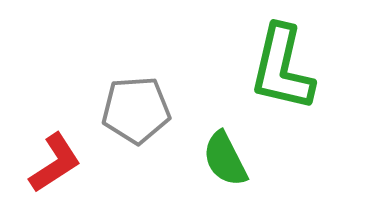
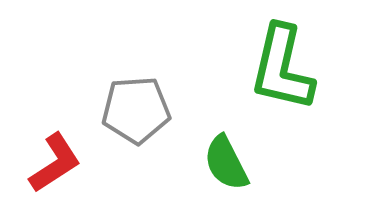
green semicircle: moved 1 px right, 4 px down
